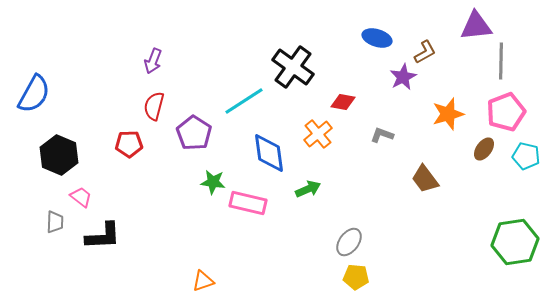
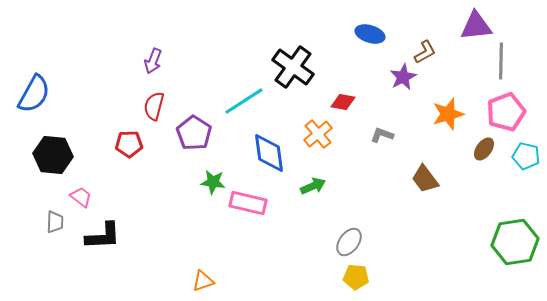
blue ellipse: moved 7 px left, 4 px up
black hexagon: moved 6 px left; rotated 18 degrees counterclockwise
green arrow: moved 5 px right, 3 px up
